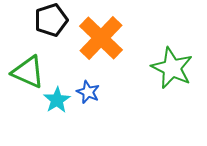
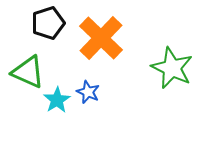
black pentagon: moved 3 px left, 3 px down
